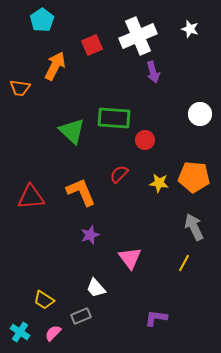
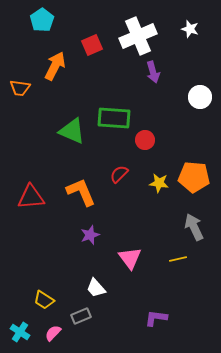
white circle: moved 17 px up
green triangle: rotated 20 degrees counterclockwise
yellow line: moved 6 px left, 4 px up; rotated 48 degrees clockwise
